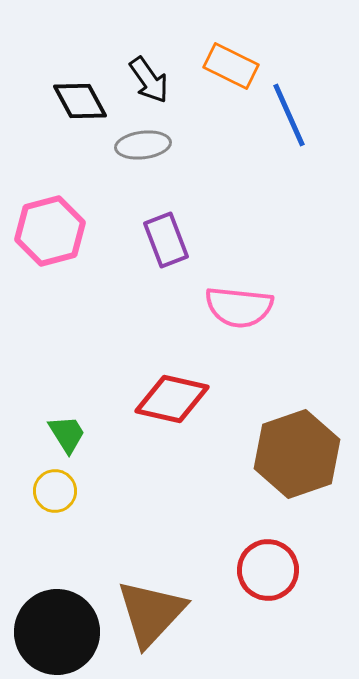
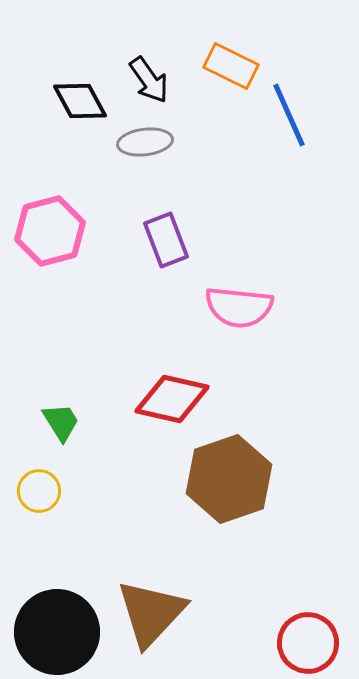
gray ellipse: moved 2 px right, 3 px up
green trapezoid: moved 6 px left, 12 px up
brown hexagon: moved 68 px left, 25 px down
yellow circle: moved 16 px left
red circle: moved 40 px right, 73 px down
